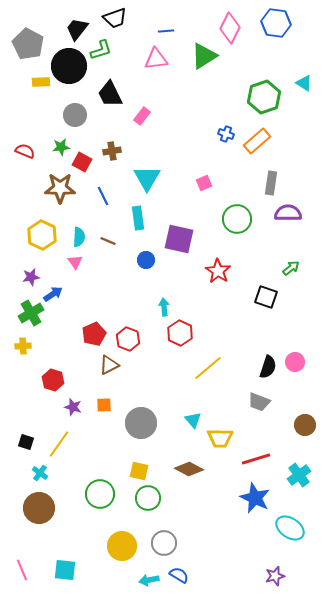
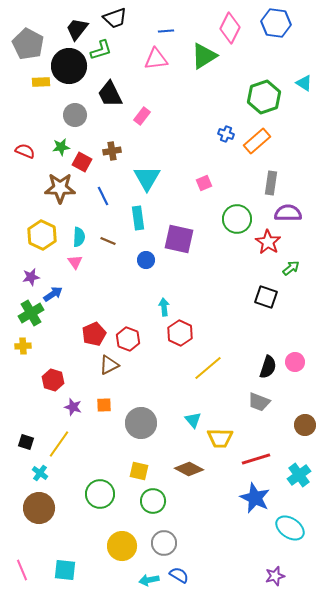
red star at (218, 271): moved 50 px right, 29 px up
green circle at (148, 498): moved 5 px right, 3 px down
